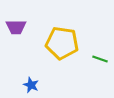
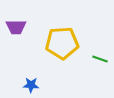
yellow pentagon: rotated 12 degrees counterclockwise
blue star: rotated 21 degrees counterclockwise
